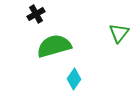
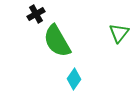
green semicircle: moved 3 px right, 5 px up; rotated 104 degrees counterclockwise
